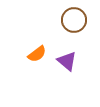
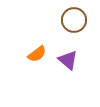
purple triangle: moved 1 px right, 1 px up
